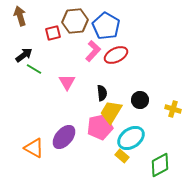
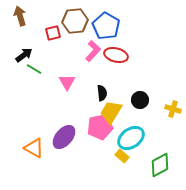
red ellipse: rotated 40 degrees clockwise
